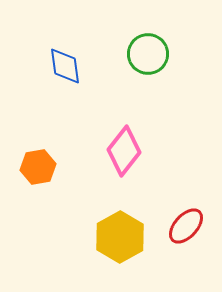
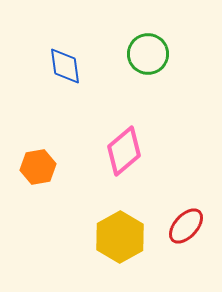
pink diamond: rotated 12 degrees clockwise
